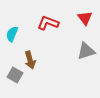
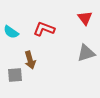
red L-shape: moved 4 px left, 6 px down
cyan semicircle: moved 1 px left, 2 px up; rotated 77 degrees counterclockwise
gray triangle: moved 2 px down
gray square: rotated 35 degrees counterclockwise
